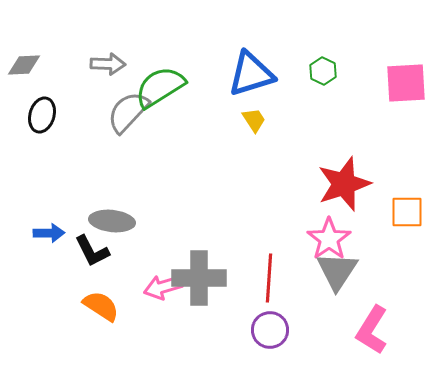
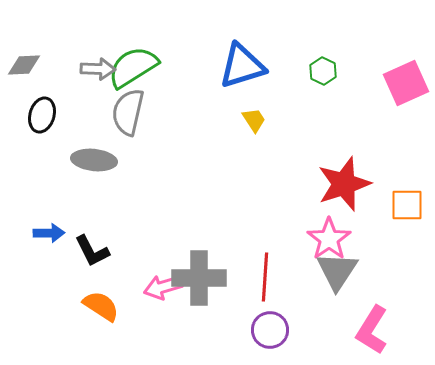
gray arrow: moved 10 px left, 5 px down
blue triangle: moved 9 px left, 8 px up
pink square: rotated 21 degrees counterclockwise
green semicircle: moved 27 px left, 20 px up
gray semicircle: rotated 30 degrees counterclockwise
orange square: moved 7 px up
gray ellipse: moved 18 px left, 61 px up
red line: moved 4 px left, 1 px up
